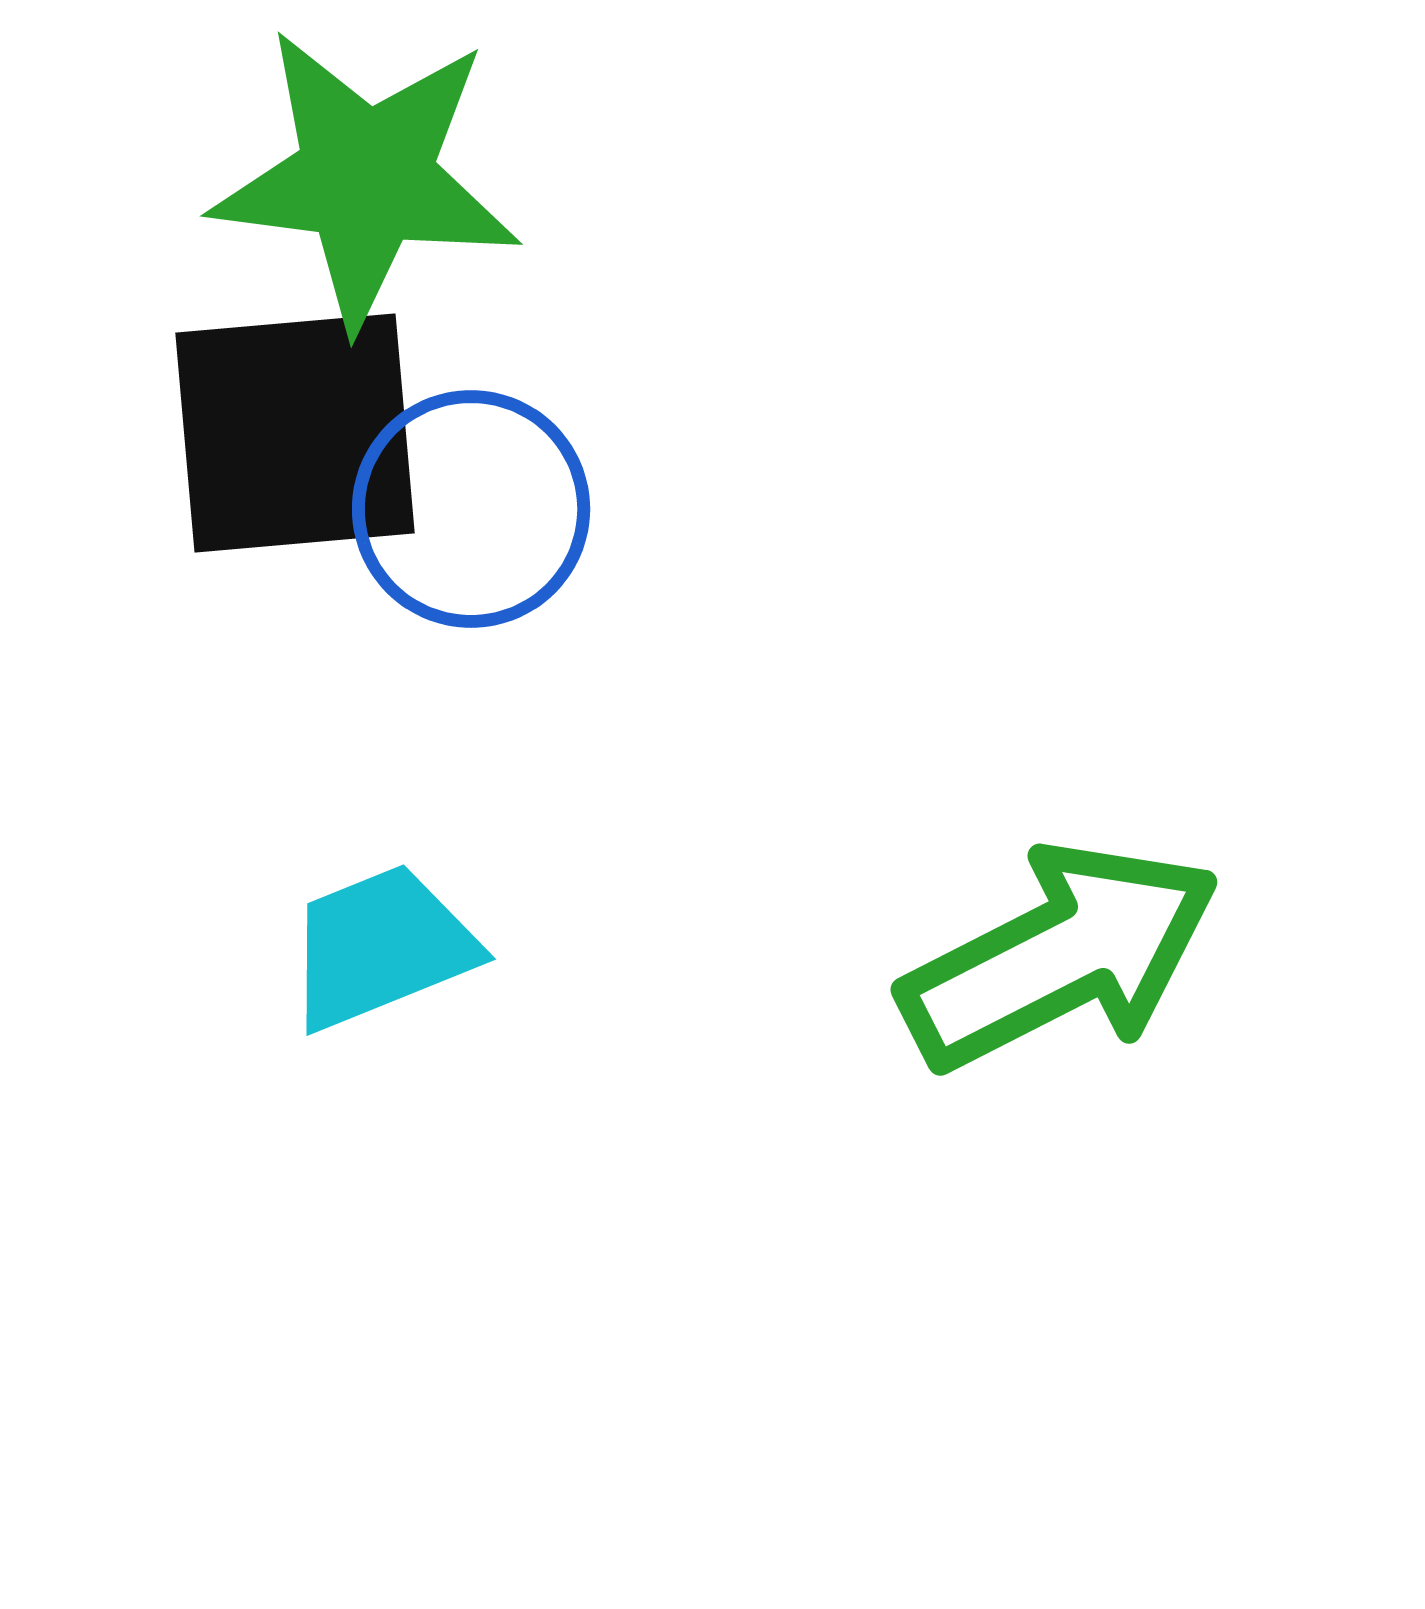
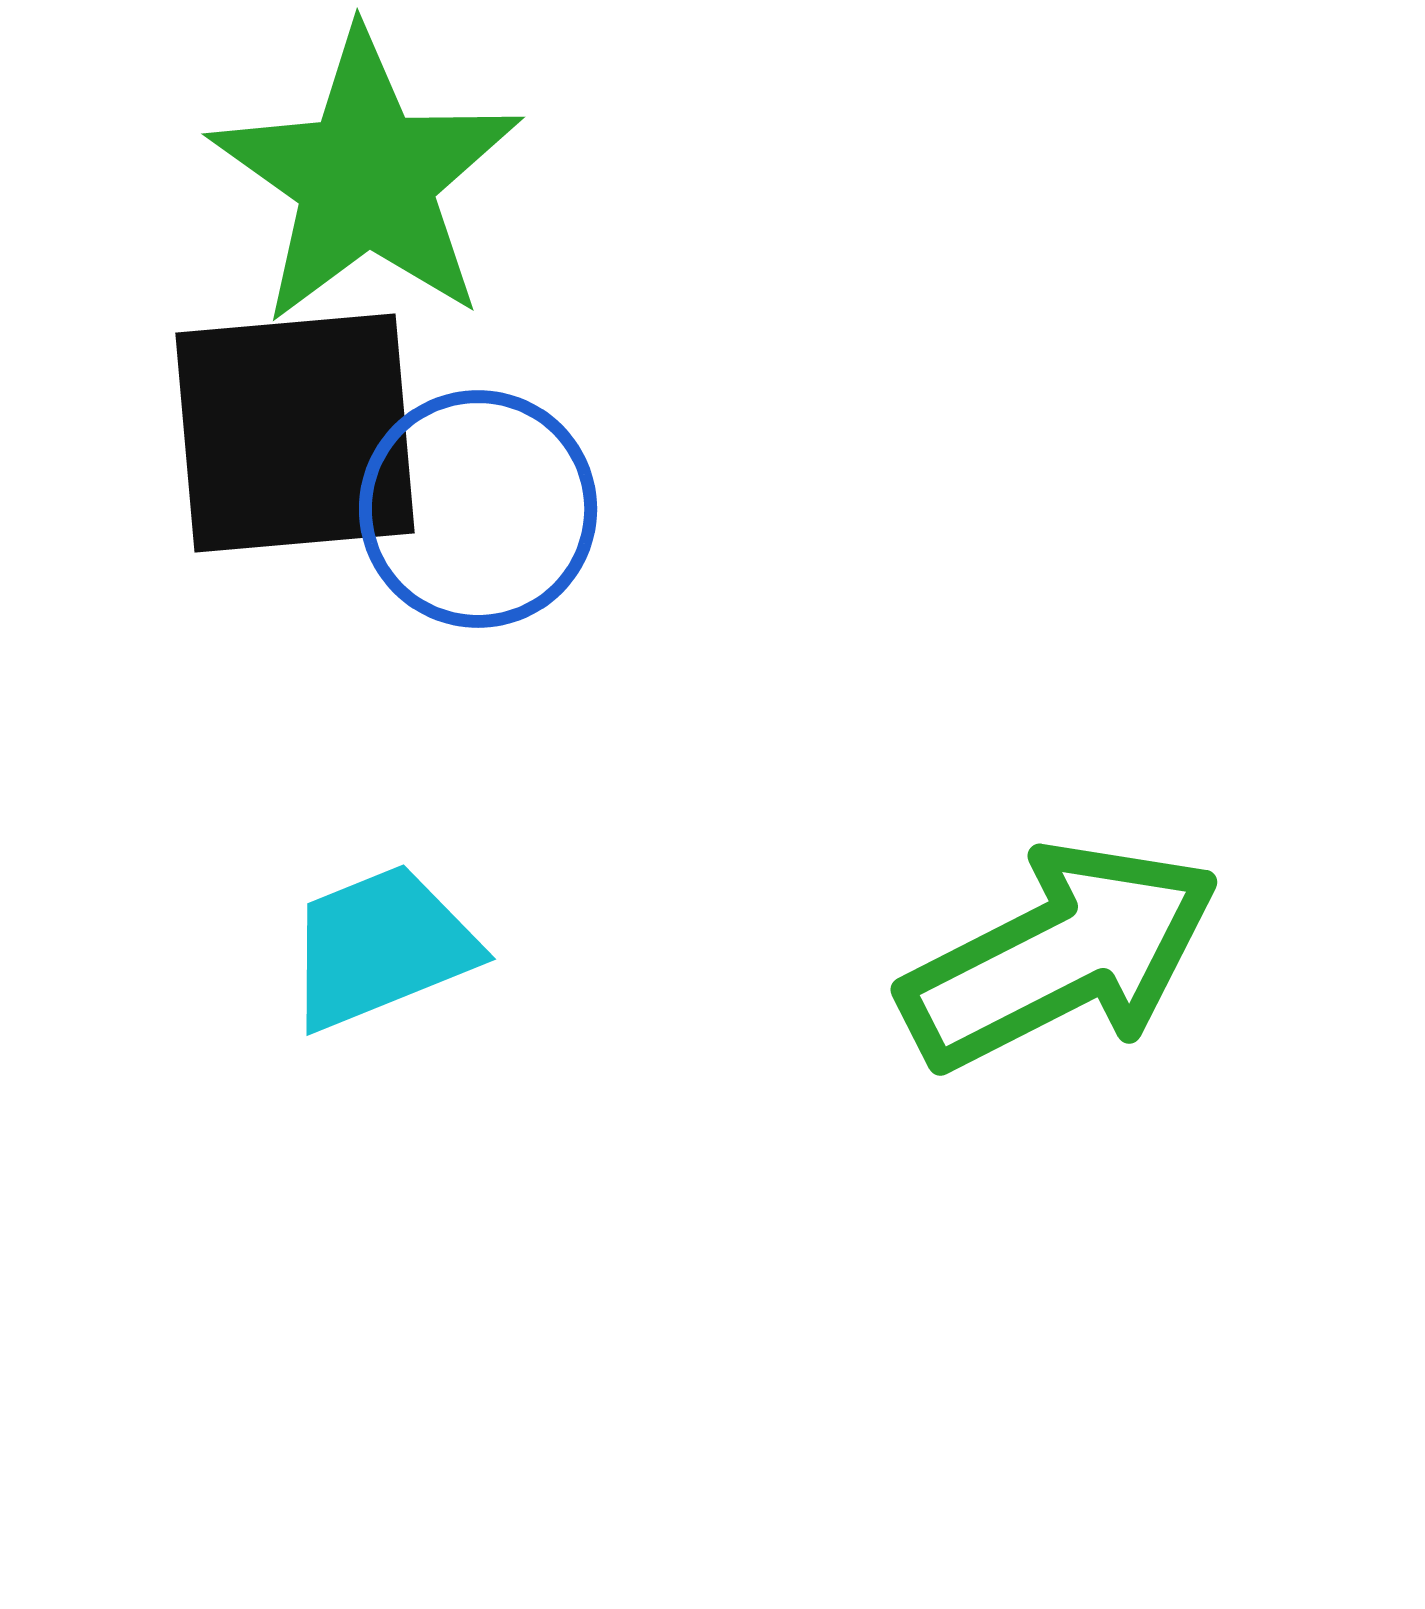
green star: rotated 28 degrees clockwise
blue circle: moved 7 px right
